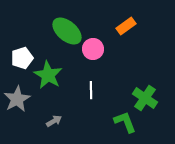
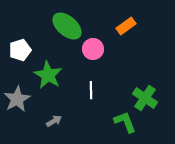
green ellipse: moved 5 px up
white pentagon: moved 2 px left, 8 px up
